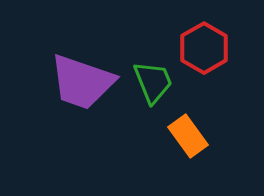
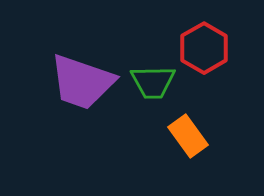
green trapezoid: rotated 111 degrees clockwise
